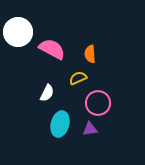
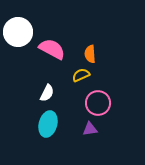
yellow semicircle: moved 3 px right, 3 px up
cyan ellipse: moved 12 px left
